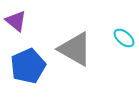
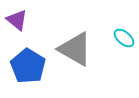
purple triangle: moved 1 px right, 1 px up
blue pentagon: rotated 16 degrees counterclockwise
